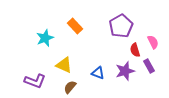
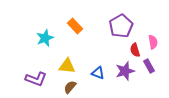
pink semicircle: rotated 16 degrees clockwise
yellow triangle: moved 3 px right, 1 px down; rotated 18 degrees counterclockwise
purple L-shape: moved 1 px right, 2 px up
